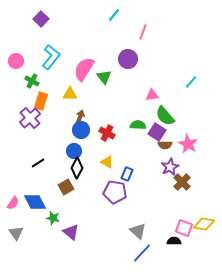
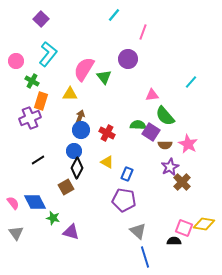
cyan L-shape at (51, 57): moved 3 px left, 3 px up
purple cross at (30, 118): rotated 20 degrees clockwise
purple square at (157, 132): moved 6 px left
black line at (38, 163): moved 3 px up
purple pentagon at (115, 192): moved 9 px right, 8 px down
pink semicircle at (13, 203): rotated 72 degrees counterclockwise
purple triangle at (71, 232): rotated 24 degrees counterclockwise
blue line at (142, 253): moved 3 px right, 4 px down; rotated 60 degrees counterclockwise
